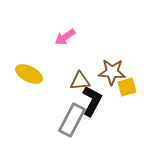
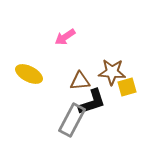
black L-shape: moved 1 px down; rotated 44 degrees clockwise
